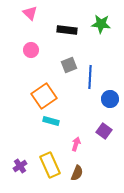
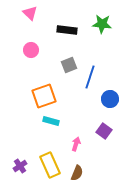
green star: moved 1 px right
blue line: rotated 15 degrees clockwise
orange square: rotated 15 degrees clockwise
